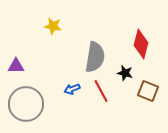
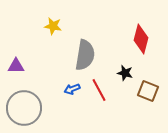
red diamond: moved 5 px up
gray semicircle: moved 10 px left, 2 px up
red line: moved 2 px left, 1 px up
gray circle: moved 2 px left, 4 px down
